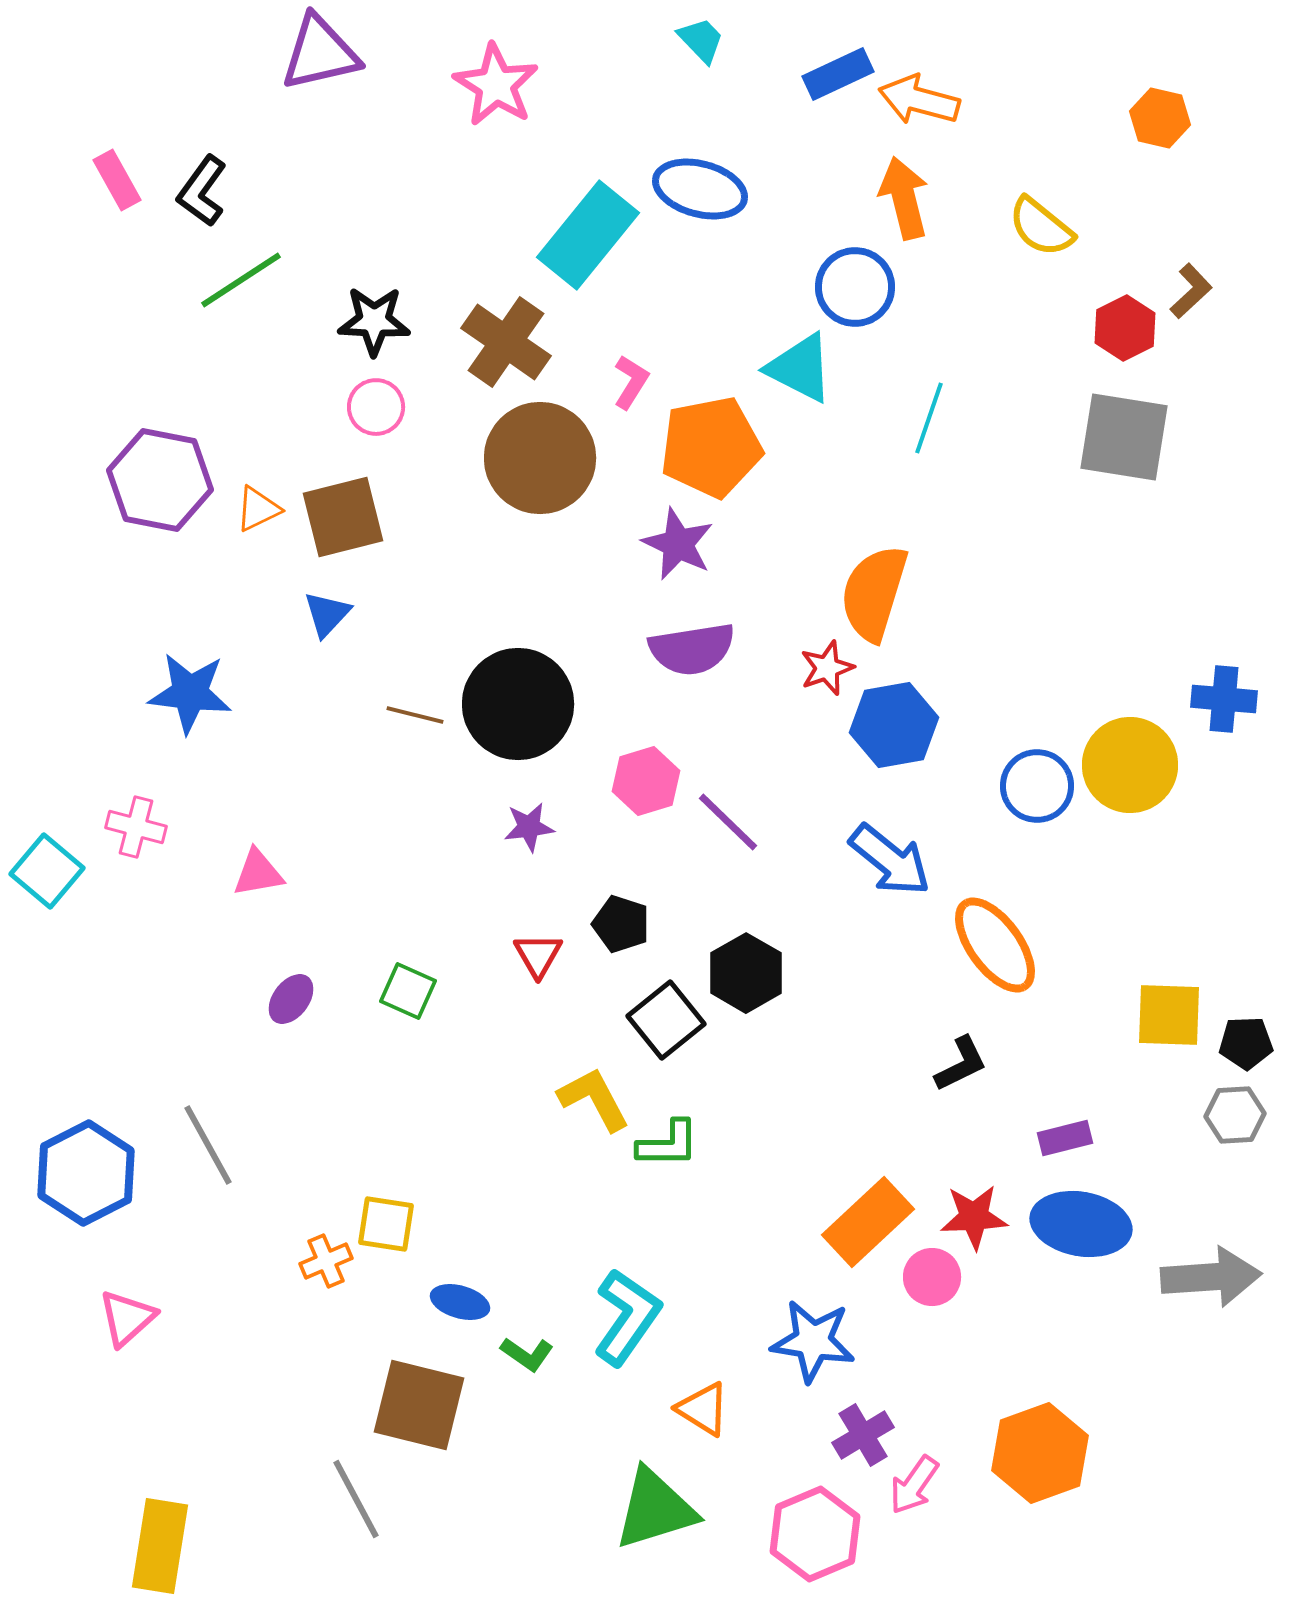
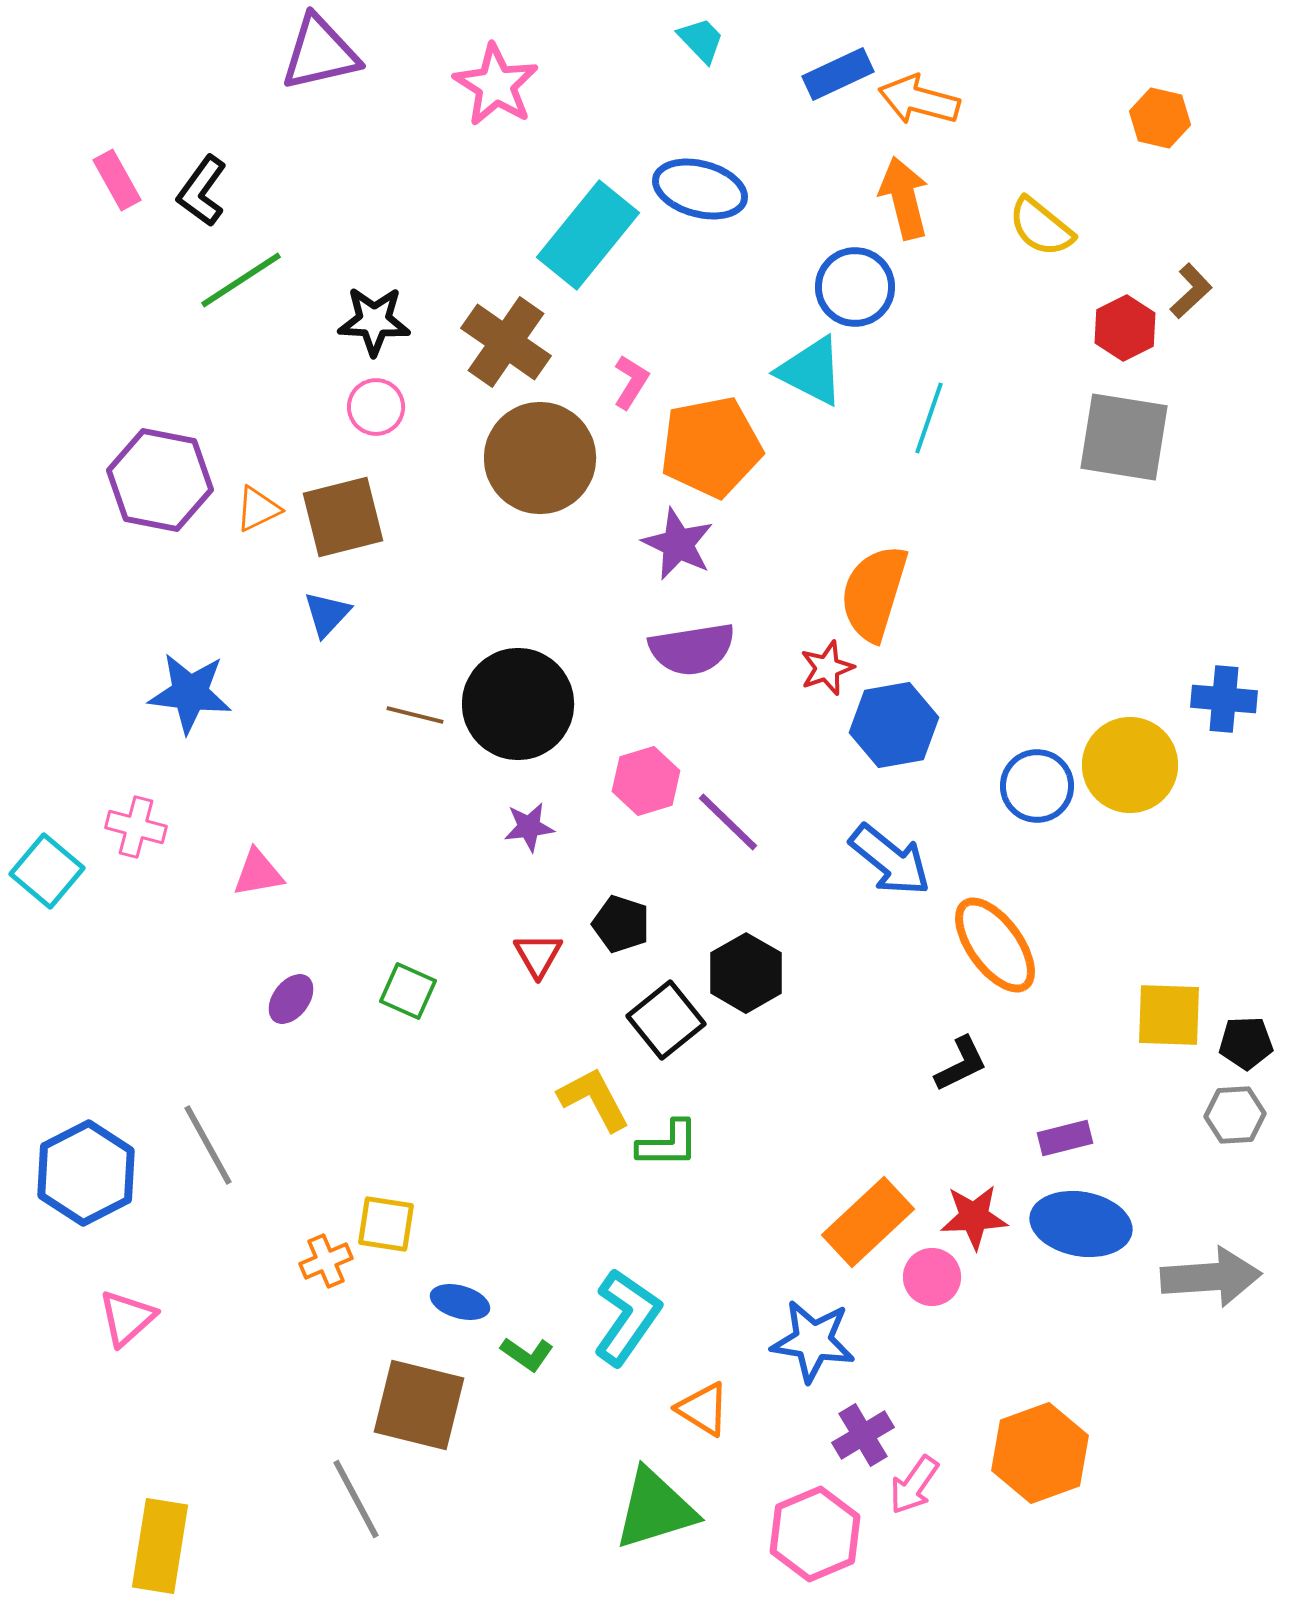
cyan triangle at (800, 368): moved 11 px right, 3 px down
